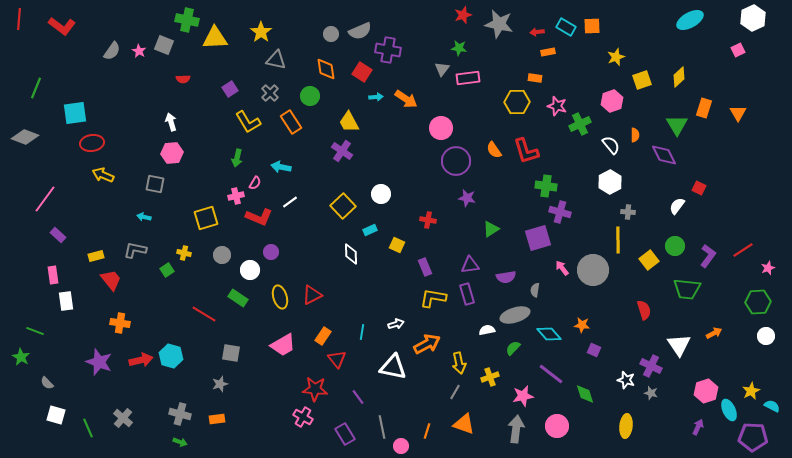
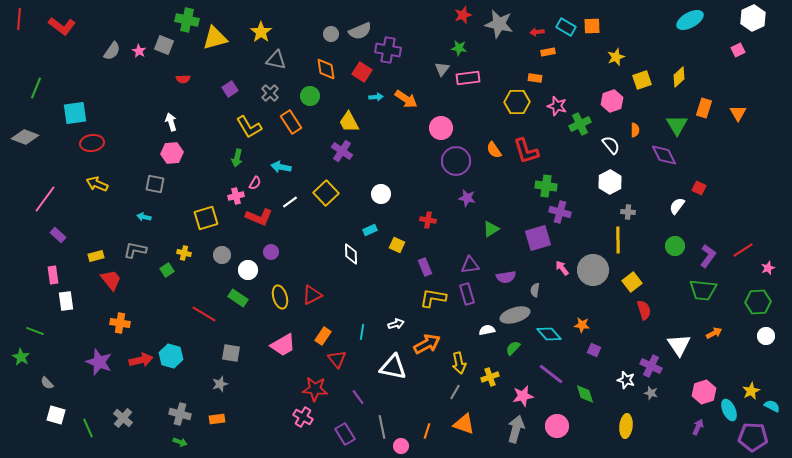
yellow triangle at (215, 38): rotated 12 degrees counterclockwise
yellow L-shape at (248, 122): moved 1 px right, 5 px down
orange semicircle at (635, 135): moved 5 px up
yellow arrow at (103, 175): moved 6 px left, 9 px down
yellow square at (343, 206): moved 17 px left, 13 px up
yellow square at (649, 260): moved 17 px left, 22 px down
white circle at (250, 270): moved 2 px left
green trapezoid at (687, 289): moved 16 px right, 1 px down
pink hexagon at (706, 391): moved 2 px left, 1 px down
gray arrow at (516, 429): rotated 8 degrees clockwise
